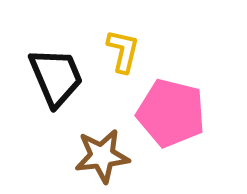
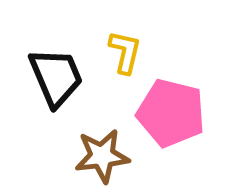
yellow L-shape: moved 2 px right, 1 px down
